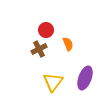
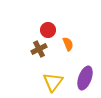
red circle: moved 2 px right
